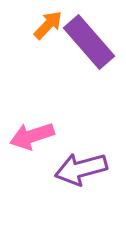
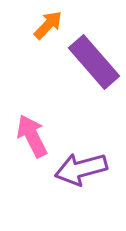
purple rectangle: moved 5 px right, 20 px down
pink arrow: rotated 81 degrees clockwise
